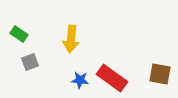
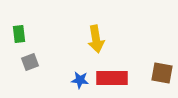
green rectangle: rotated 48 degrees clockwise
yellow arrow: moved 25 px right; rotated 16 degrees counterclockwise
brown square: moved 2 px right, 1 px up
red rectangle: rotated 36 degrees counterclockwise
